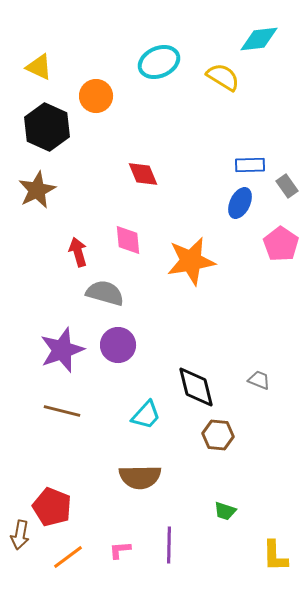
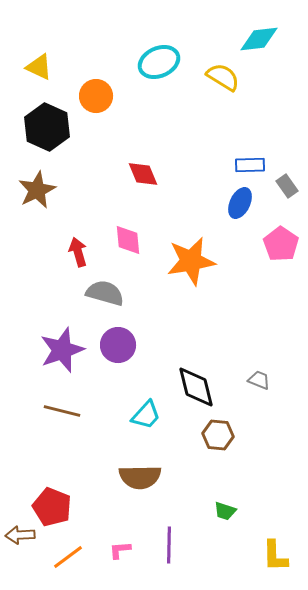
brown arrow: rotated 76 degrees clockwise
